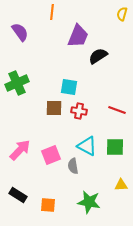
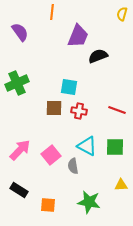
black semicircle: rotated 12 degrees clockwise
pink square: rotated 18 degrees counterclockwise
black rectangle: moved 1 px right, 5 px up
